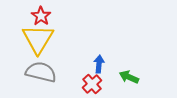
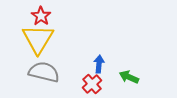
gray semicircle: moved 3 px right
